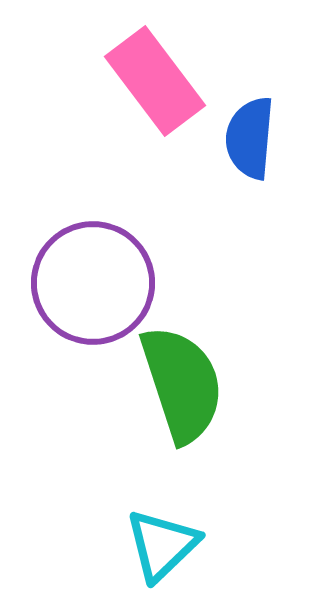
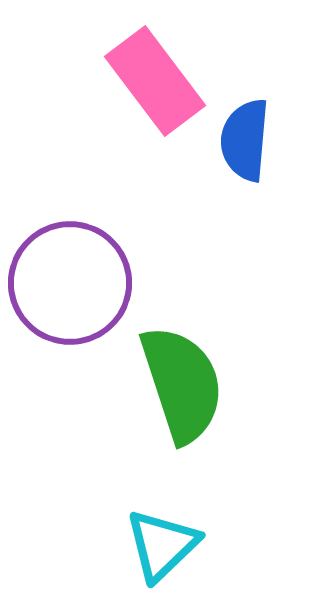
blue semicircle: moved 5 px left, 2 px down
purple circle: moved 23 px left
